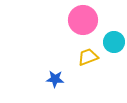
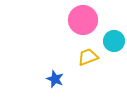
cyan circle: moved 1 px up
blue star: rotated 18 degrees clockwise
